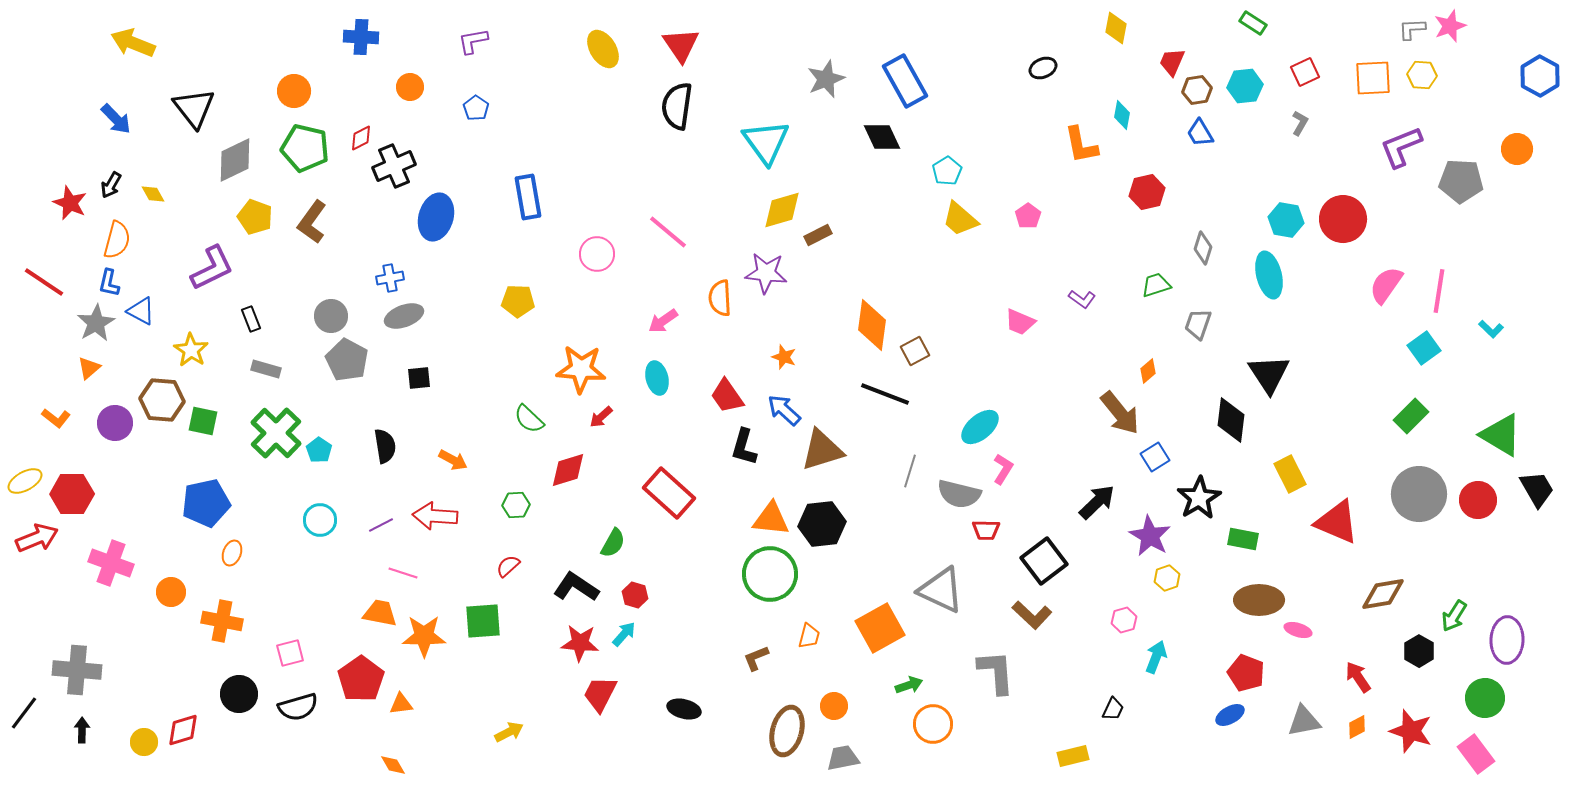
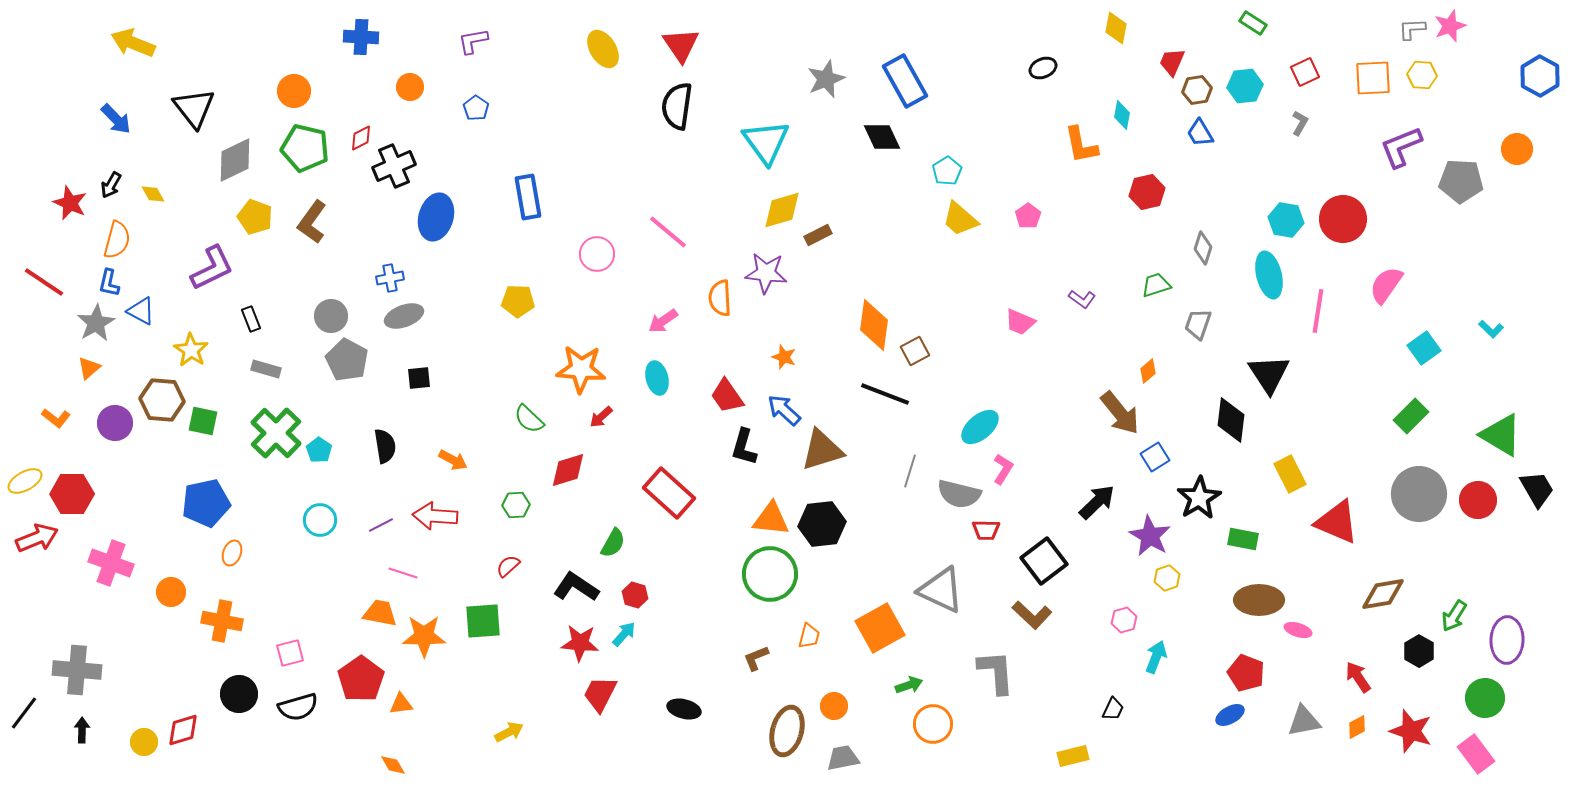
pink line at (1439, 291): moved 121 px left, 20 px down
orange diamond at (872, 325): moved 2 px right
